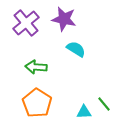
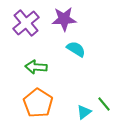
purple star: rotated 15 degrees counterclockwise
orange pentagon: moved 1 px right
cyan triangle: rotated 35 degrees counterclockwise
